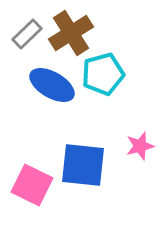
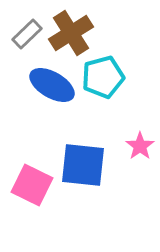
cyan pentagon: moved 3 px down
pink star: rotated 20 degrees counterclockwise
